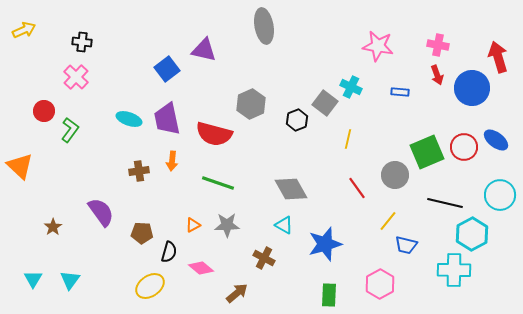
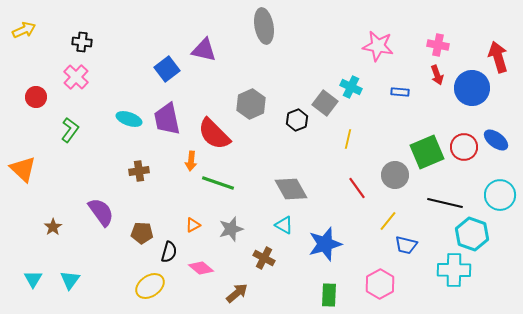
red circle at (44, 111): moved 8 px left, 14 px up
red semicircle at (214, 134): rotated 30 degrees clockwise
orange arrow at (172, 161): moved 19 px right
orange triangle at (20, 166): moved 3 px right, 3 px down
gray star at (227, 225): moved 4 px right, 4 px down; rotated 15 degrees counterclockwise
cyan hexagon at (472, 234): rotated 12 degrees counterclockwise
